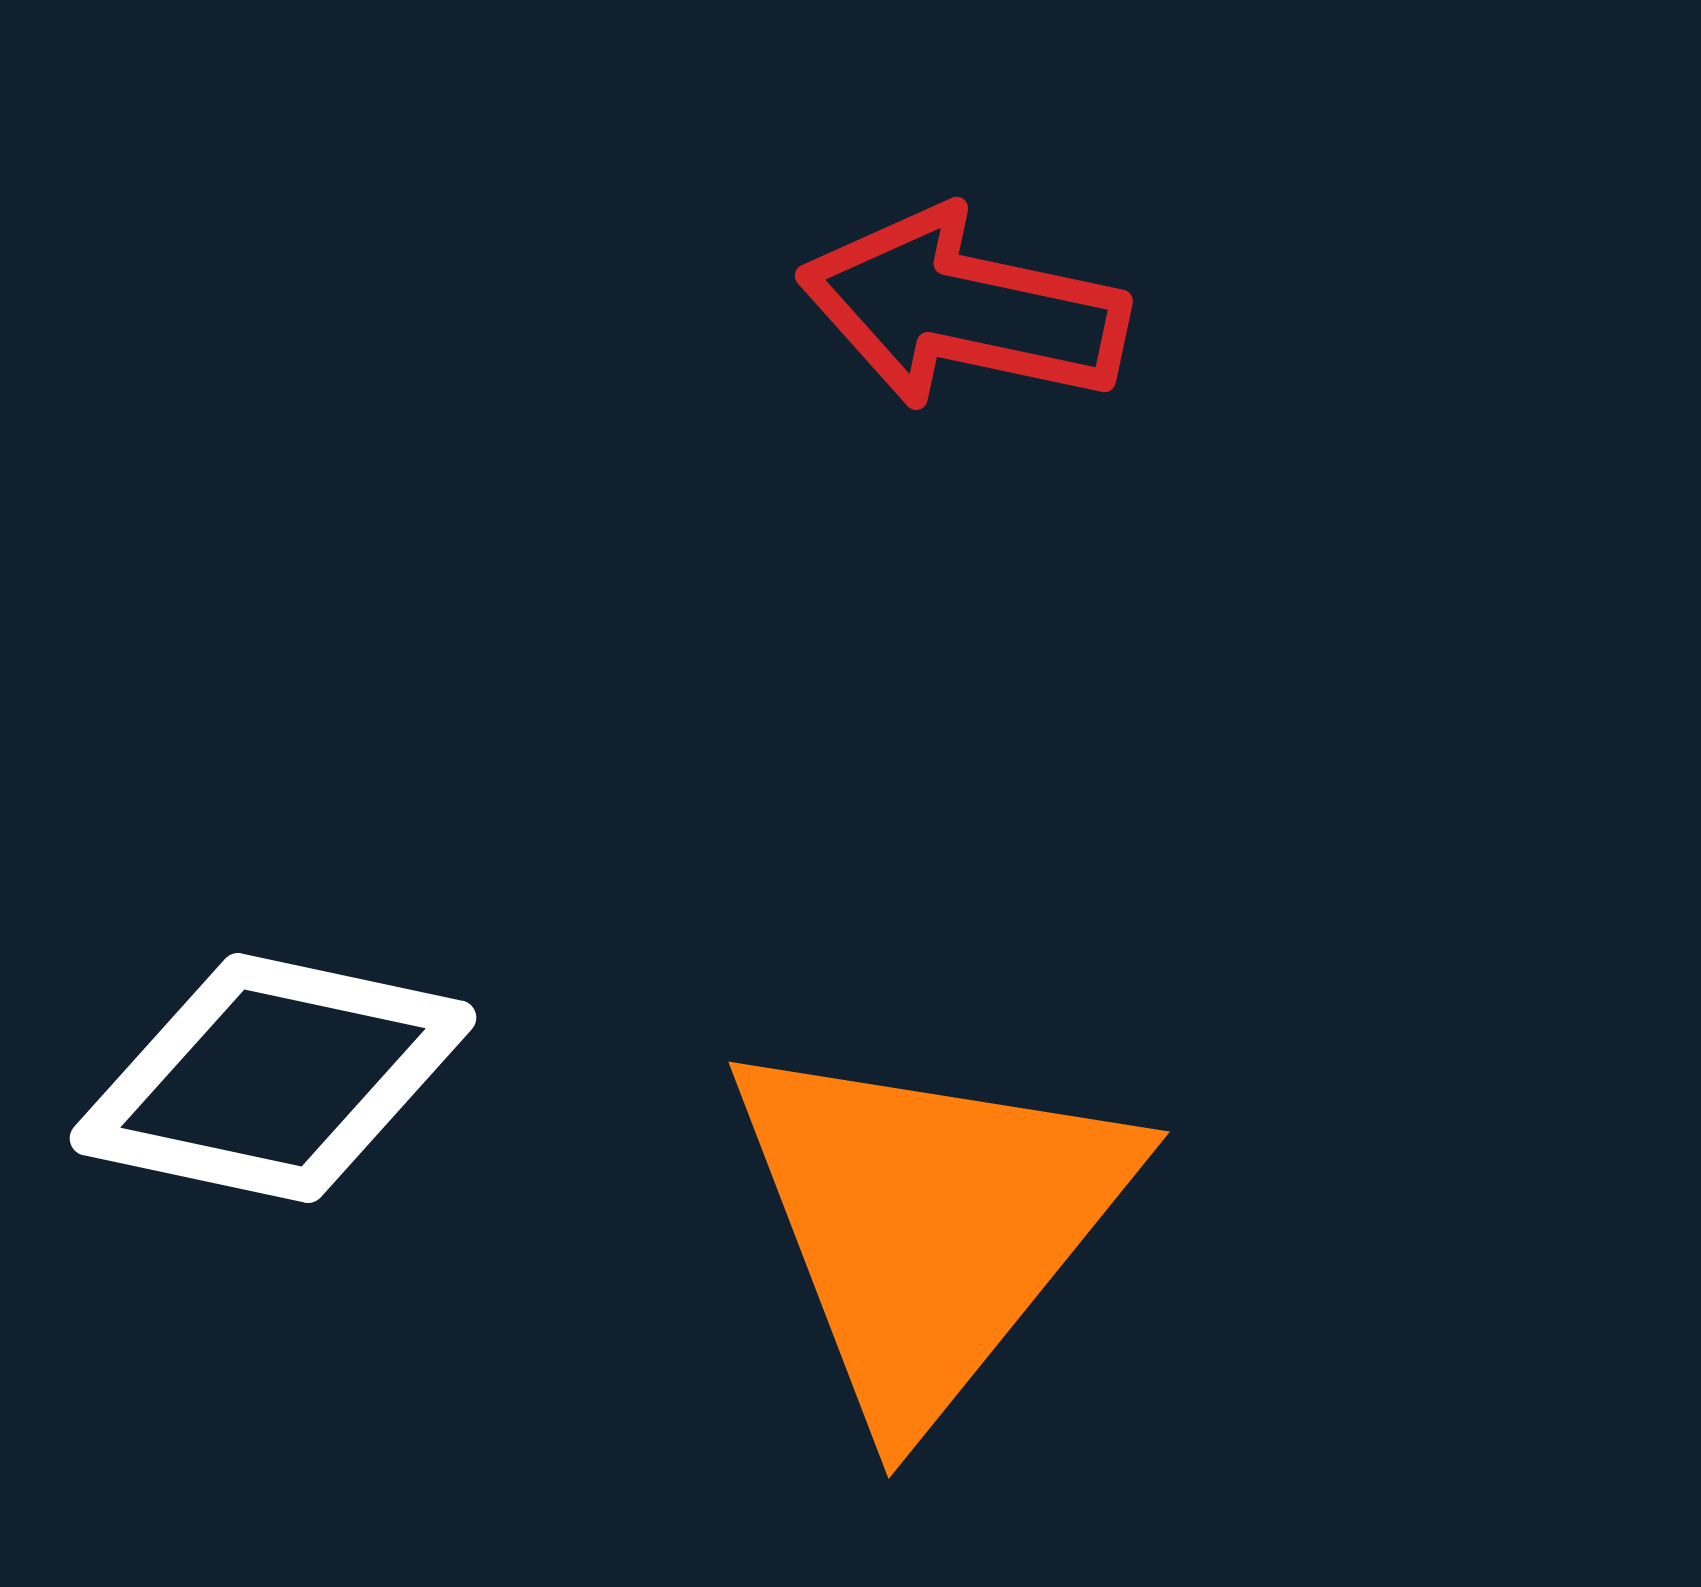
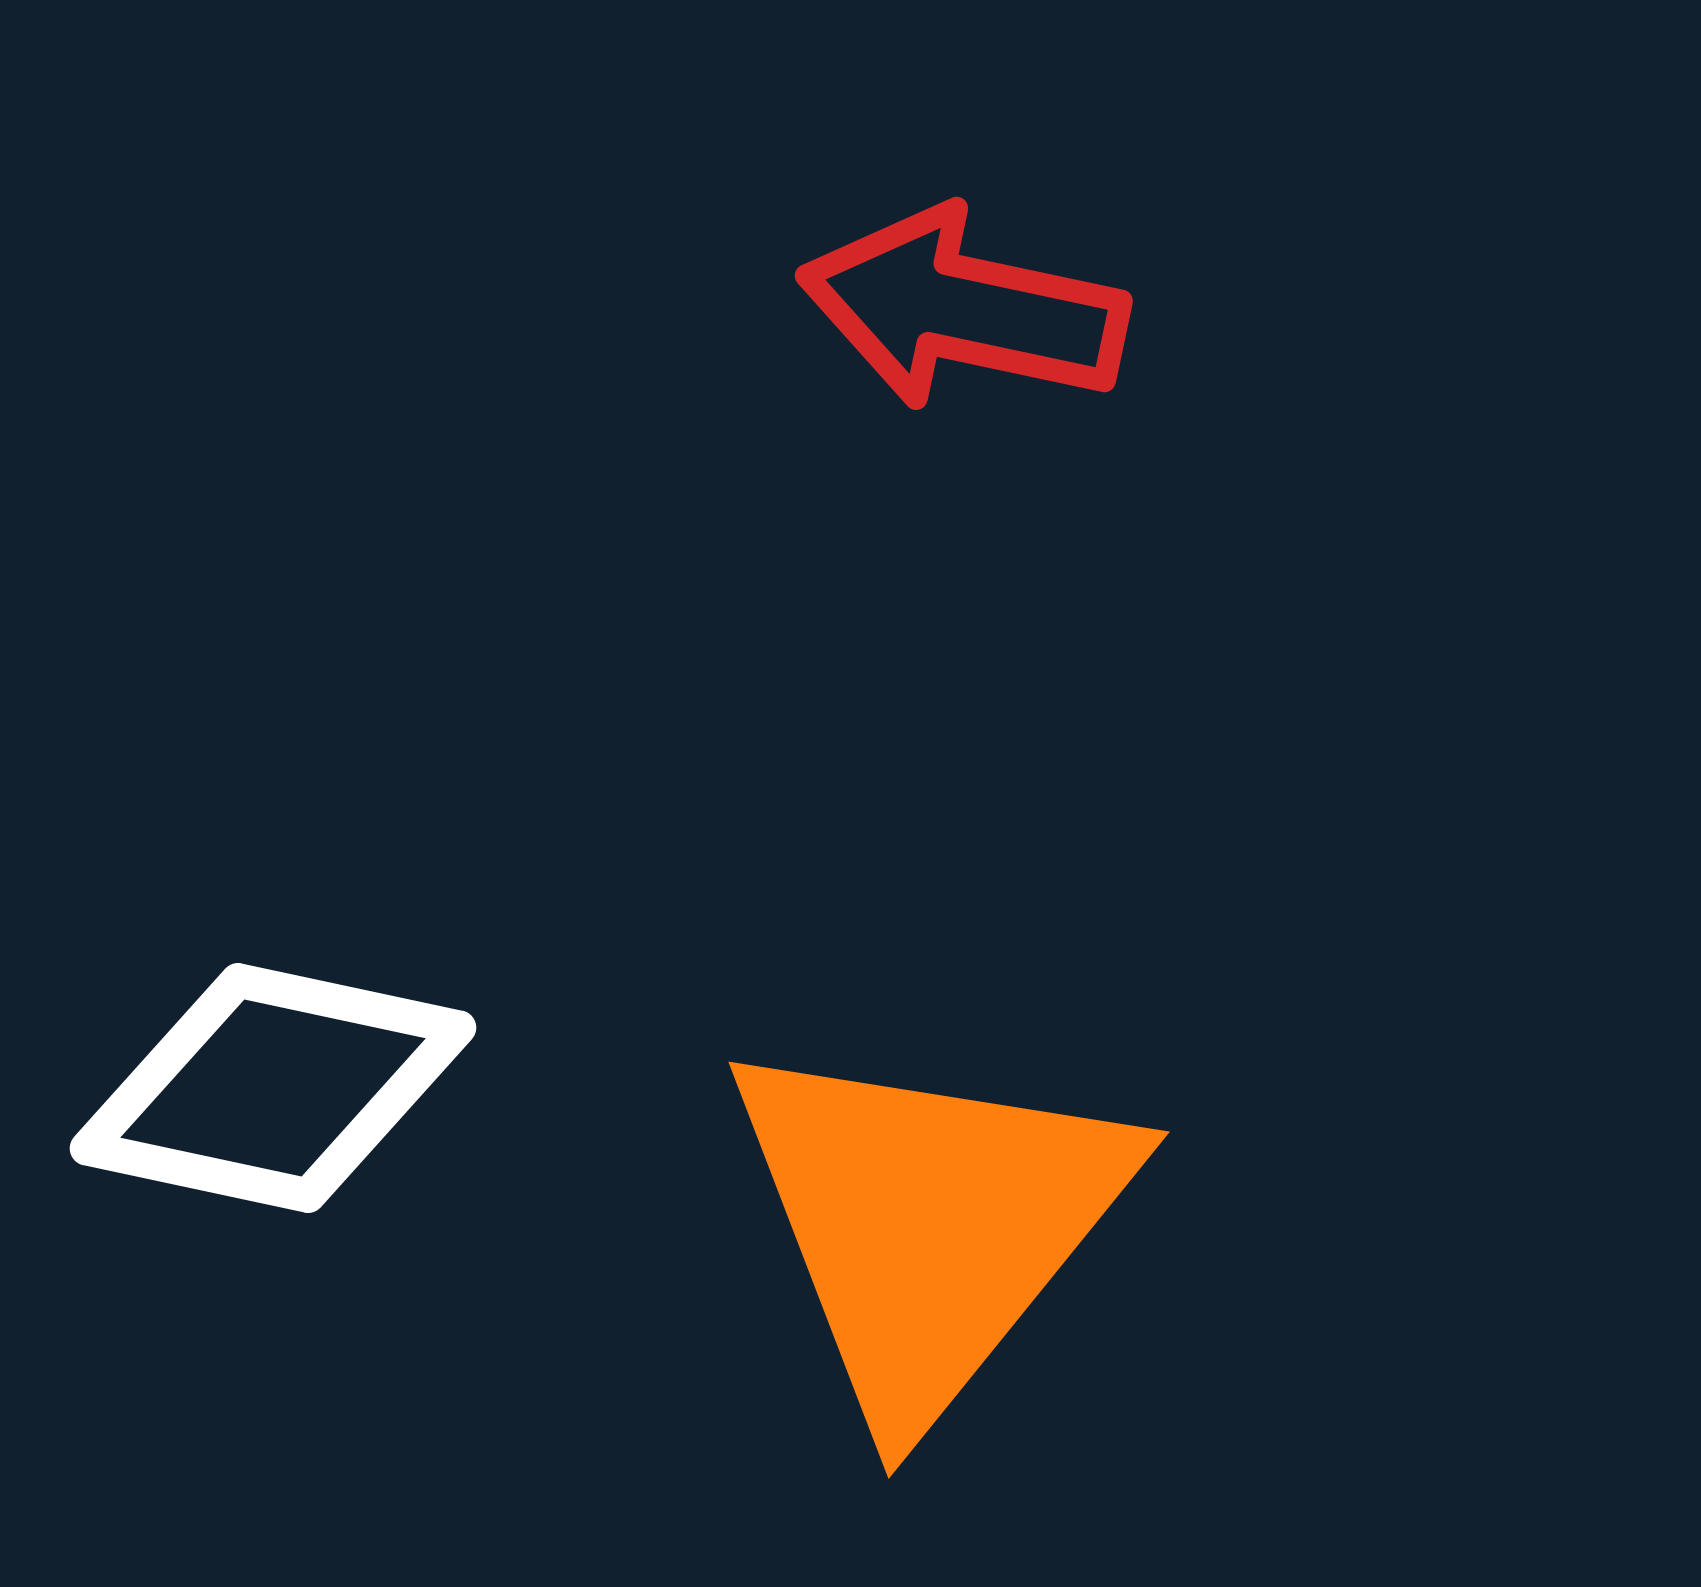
white diamond: moved 10 px down
